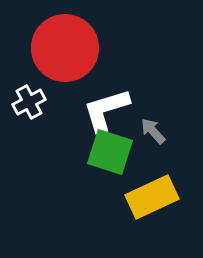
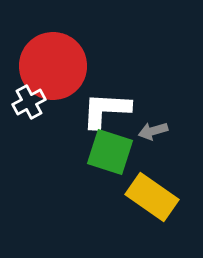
red circle: moved 12 px left, 18 px down
white L-shape: rotated 20 degrees clockwise
gray arrow: rotated 64 degrees counterclockwise
yellow rectangle: rotated 60 degrees clockwise
